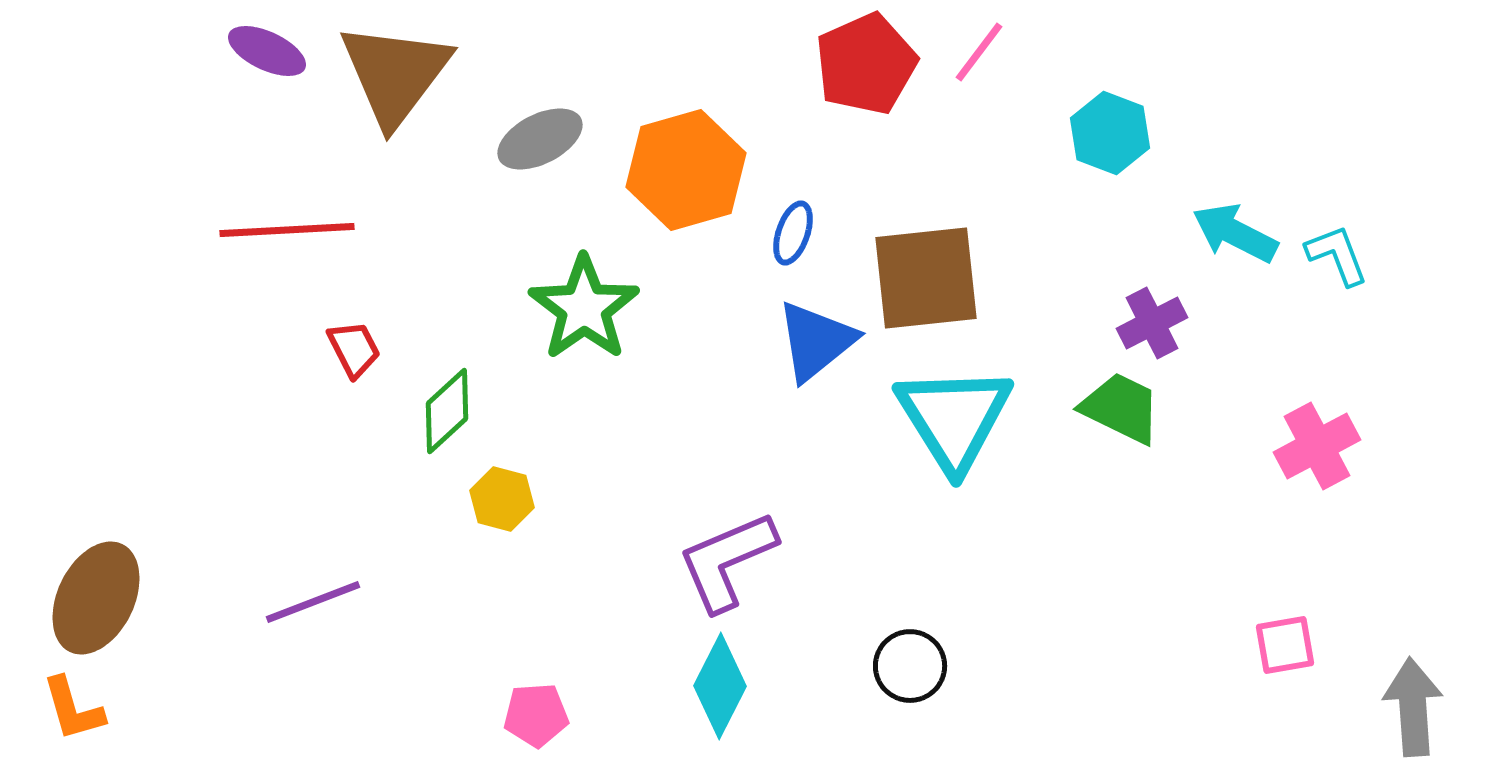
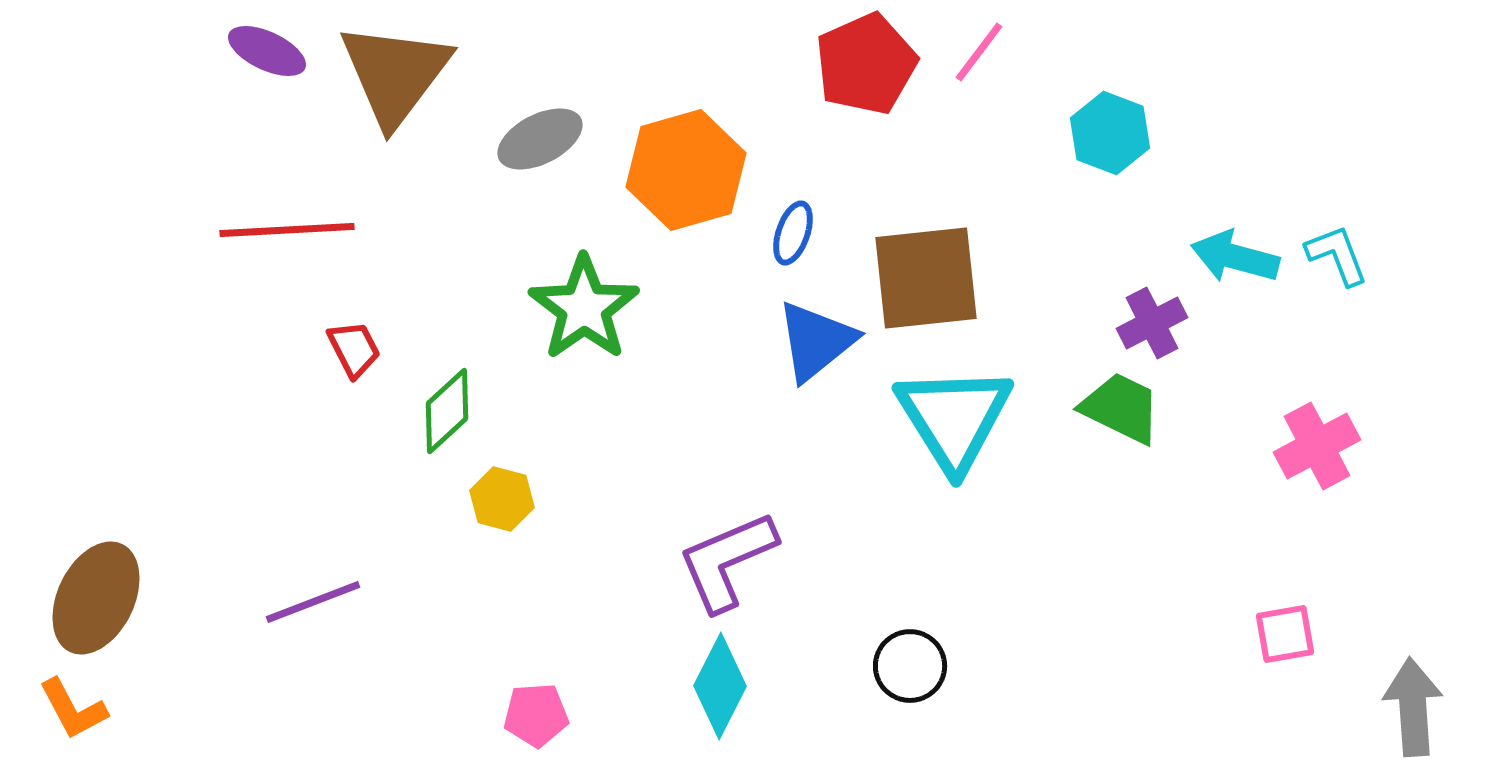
cyan arrow: moved 24 px down; rotated 12 degrees counterclockwise
pink square: moved 11 px up
orange L-shape: rotated 12 degrees counterclockwise
